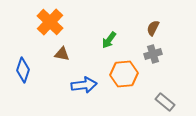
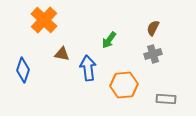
orange cross: moved 6 px left, 2 px up
orange hexagon: moved 11 px down
blue arrow: moved 4 px right, 17 px up; rotated 90 degrees counterclockwise
gray rectangle: moved 1 px right, 3 px up; rotated 36 degrees counterclockwise
